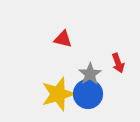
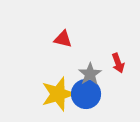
blue circle: moved 2 px left
